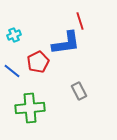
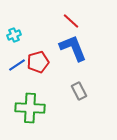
red line: moved 9 px left; rotated 30 degrees counterclockwise
blue L-shape: moved 7 px right, 5 px down; rotated 104 degrees counterclockwise
red pentagon: rotated 10 degrees clockwise
blue line: moved 5 px right, 6 px up; rotated 72 degrees counterclockwise
green cross: rotated 8 degrees clockwise
